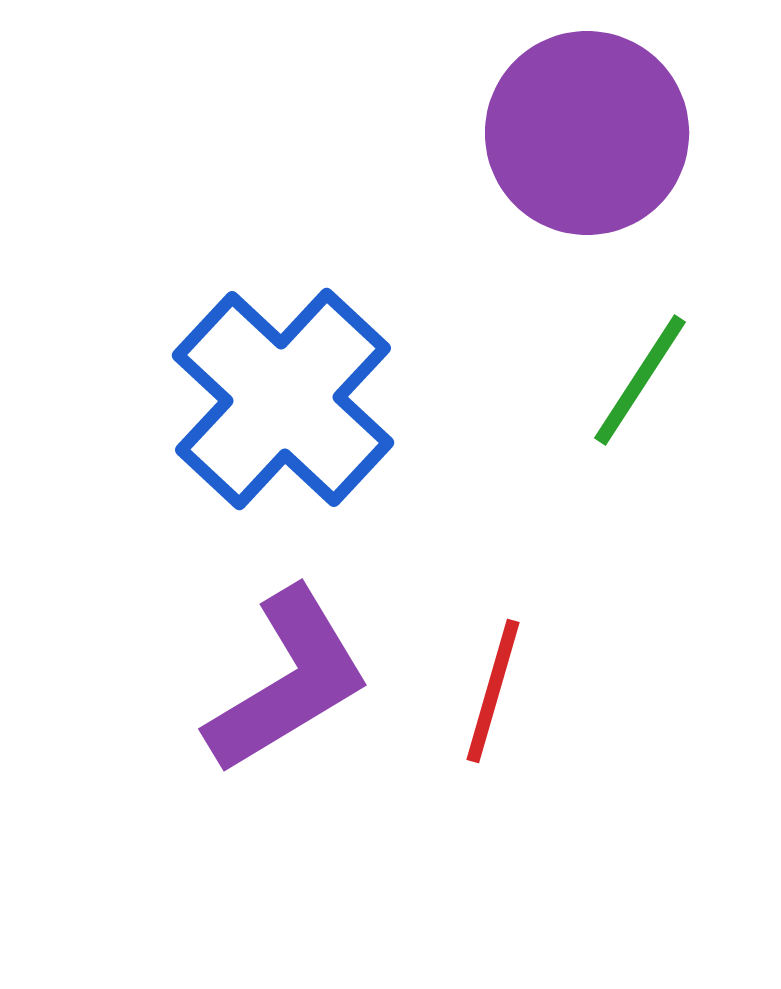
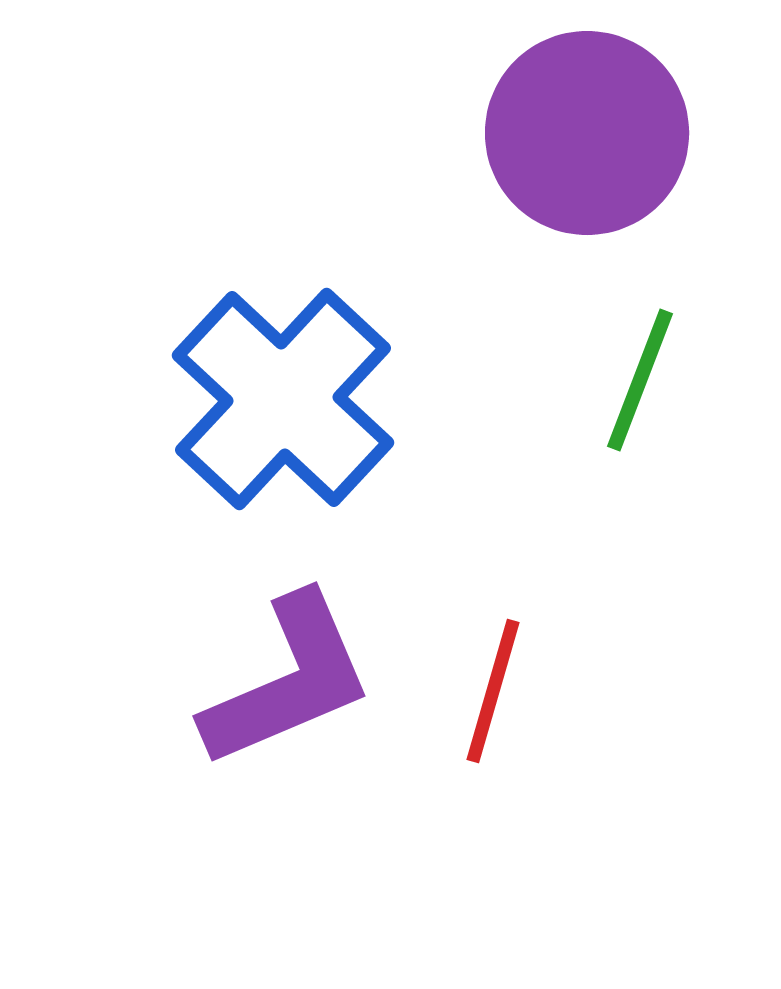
green line: rotated 12 degrees counterclockwise
purple L-shape: rotated 8 degrees clockwise
